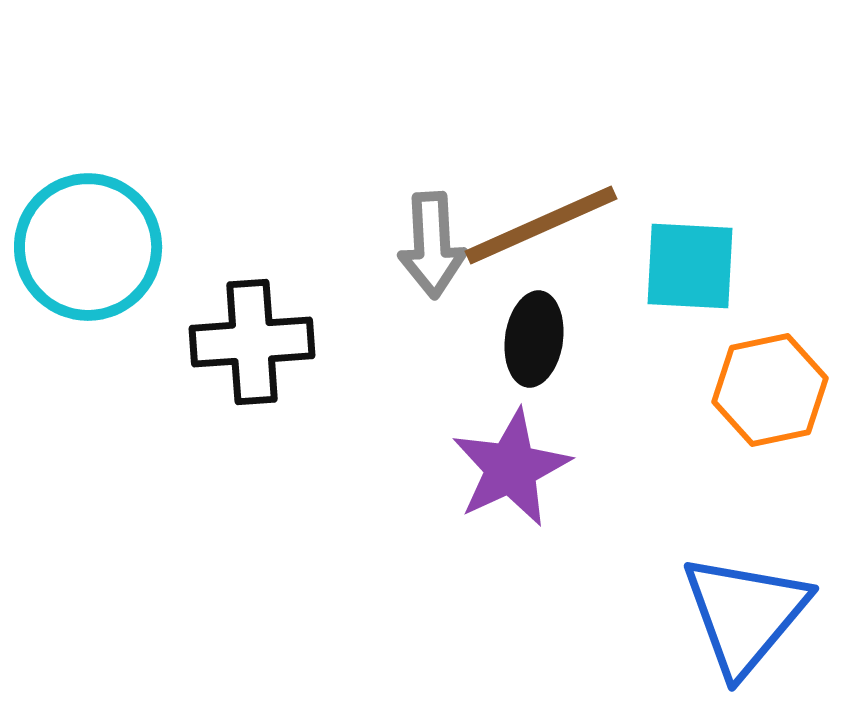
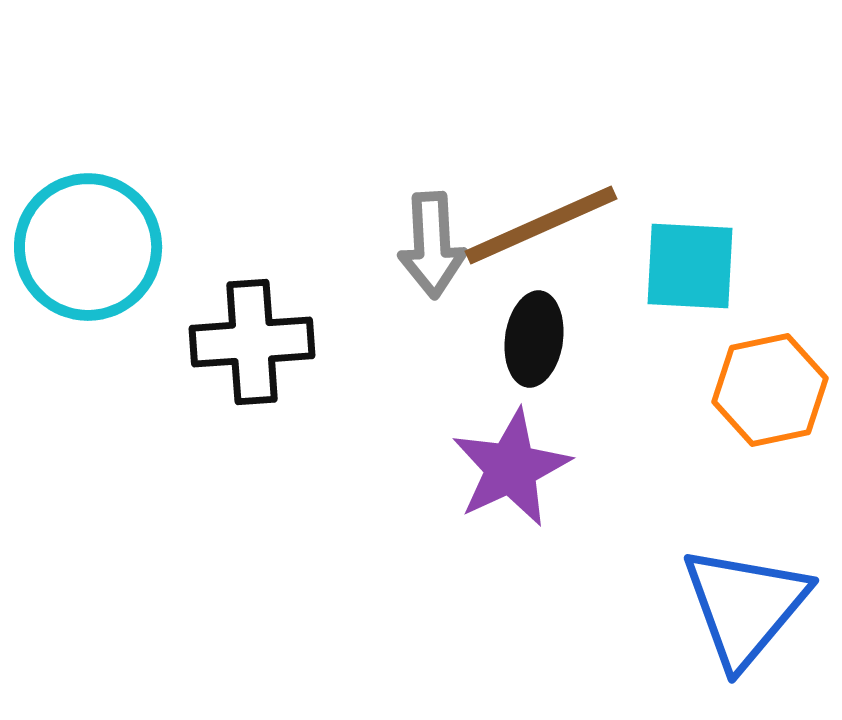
blue triangle: moved 8 px up
